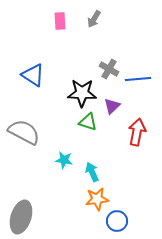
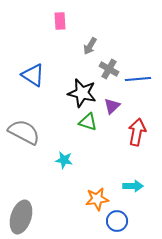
gray arrow: moved 4 px left, 27 px down
black star: rotated 12 degrees clockwise
cyan arrow: moved 41 px right, 14 px down; rotated 114 degrees clockwise
